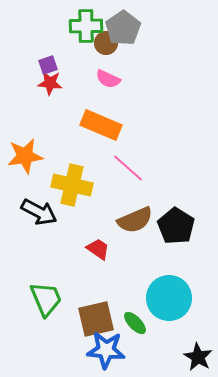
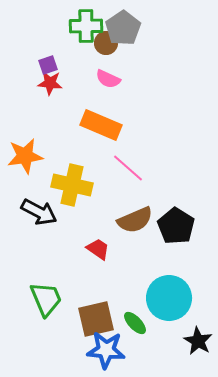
black star: moved 16 px up
